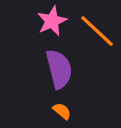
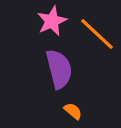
orange line: moved 3 px down
orange semicircle: moved 11 px right
